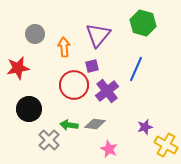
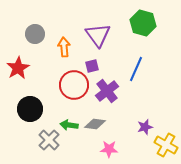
purple triangle: rotated 16 degrees counterclockwise
red star: rotated 20 degrees counterclockwise
black circle: moved 1 px right
pink star: rotated 24 degrees counterclockwise
